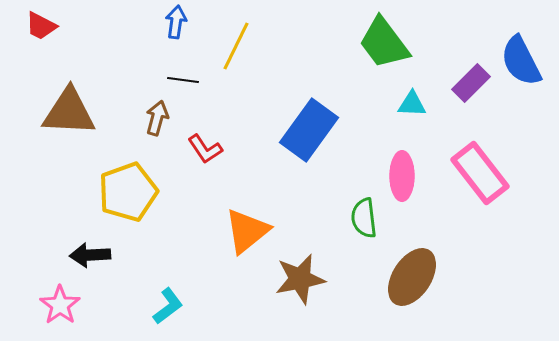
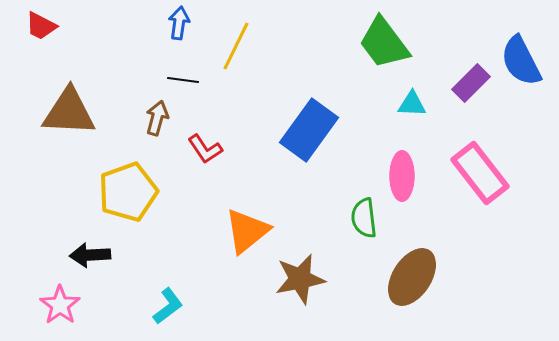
blue arrow: moved 3 px right, 1 px down
